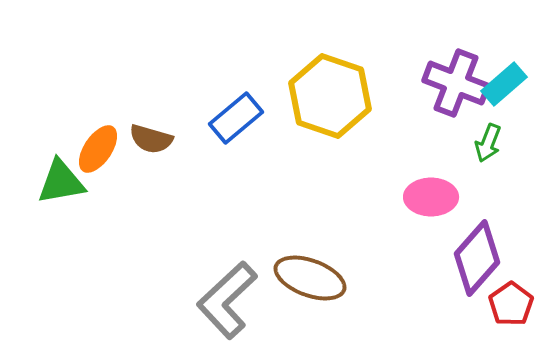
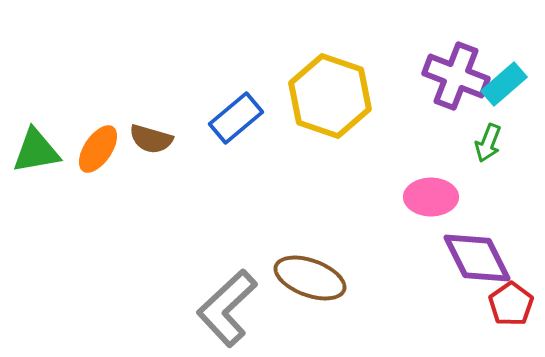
purple cross: moved 7 px up
green triangle: moved 25 px left, 31 px up
purple diamond: rotated 68 degrees counterclockwise
gray L-shape: moved 8 px down
